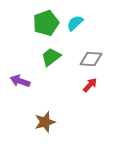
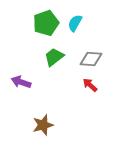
cyan semicircle: rotated 18 degrees counterclockwise
green trapezoid: moved 3 px right
purple arrow: moved 1 px right, 1 px down
red arrow: rotated 91 degrees counterclockwise
brown star: moved 2 px left, 3 px down
